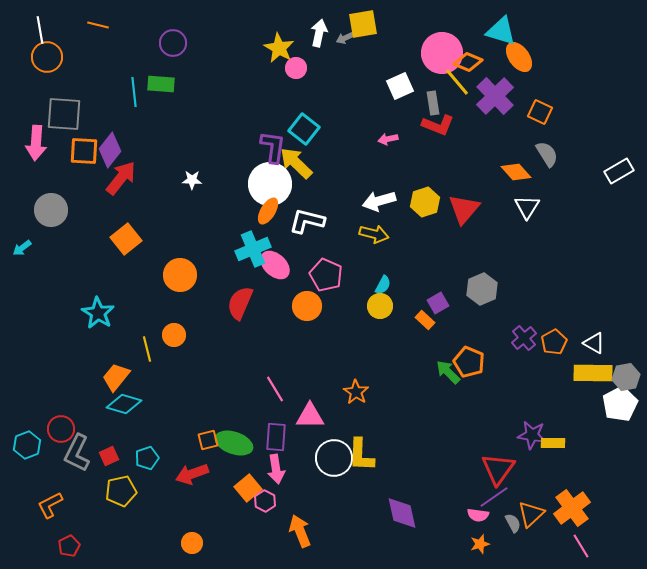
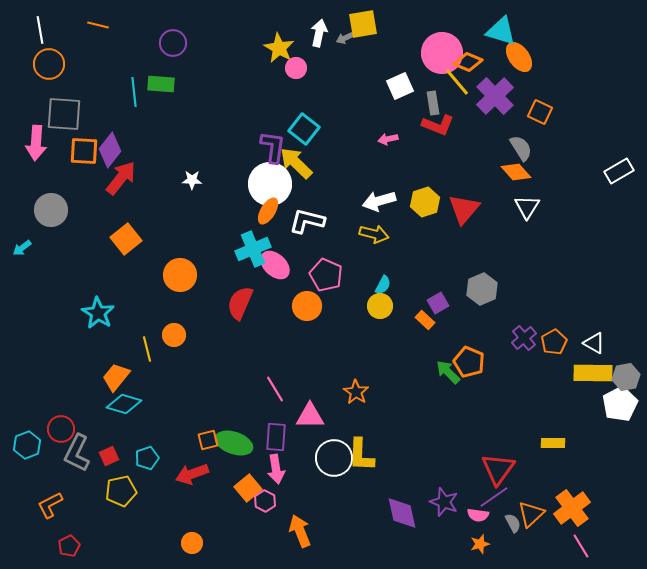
orange circle at (47, 57): moved 2 px right, 7 px down
gray semicircle at (547, 154): moved 26 px left, 6 px up
purple star at (532, 435): moved 88 px left, 67 px down; rotated 12 degrees clockwise
